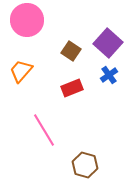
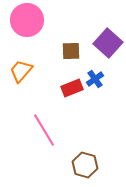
brown square: rotated 36 degrees counterclockwise
blue cross: moved 14 px left, 4 px down
